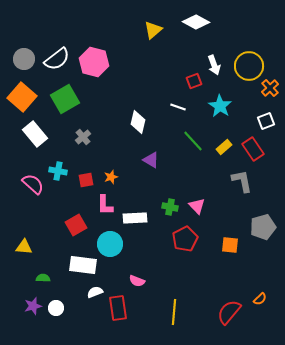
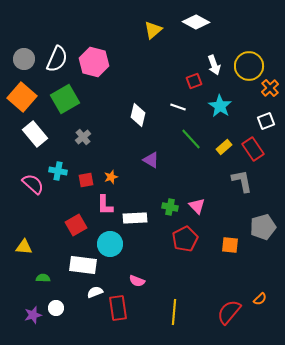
white semicircle at (57, 59): rotated 28 degrees counterclockwise
white diamond at (138, 122): moved 7 px up
green line at (193, 141): moved 2 px left, 2 px up
purple star at (33, 306): moved 9 px down
